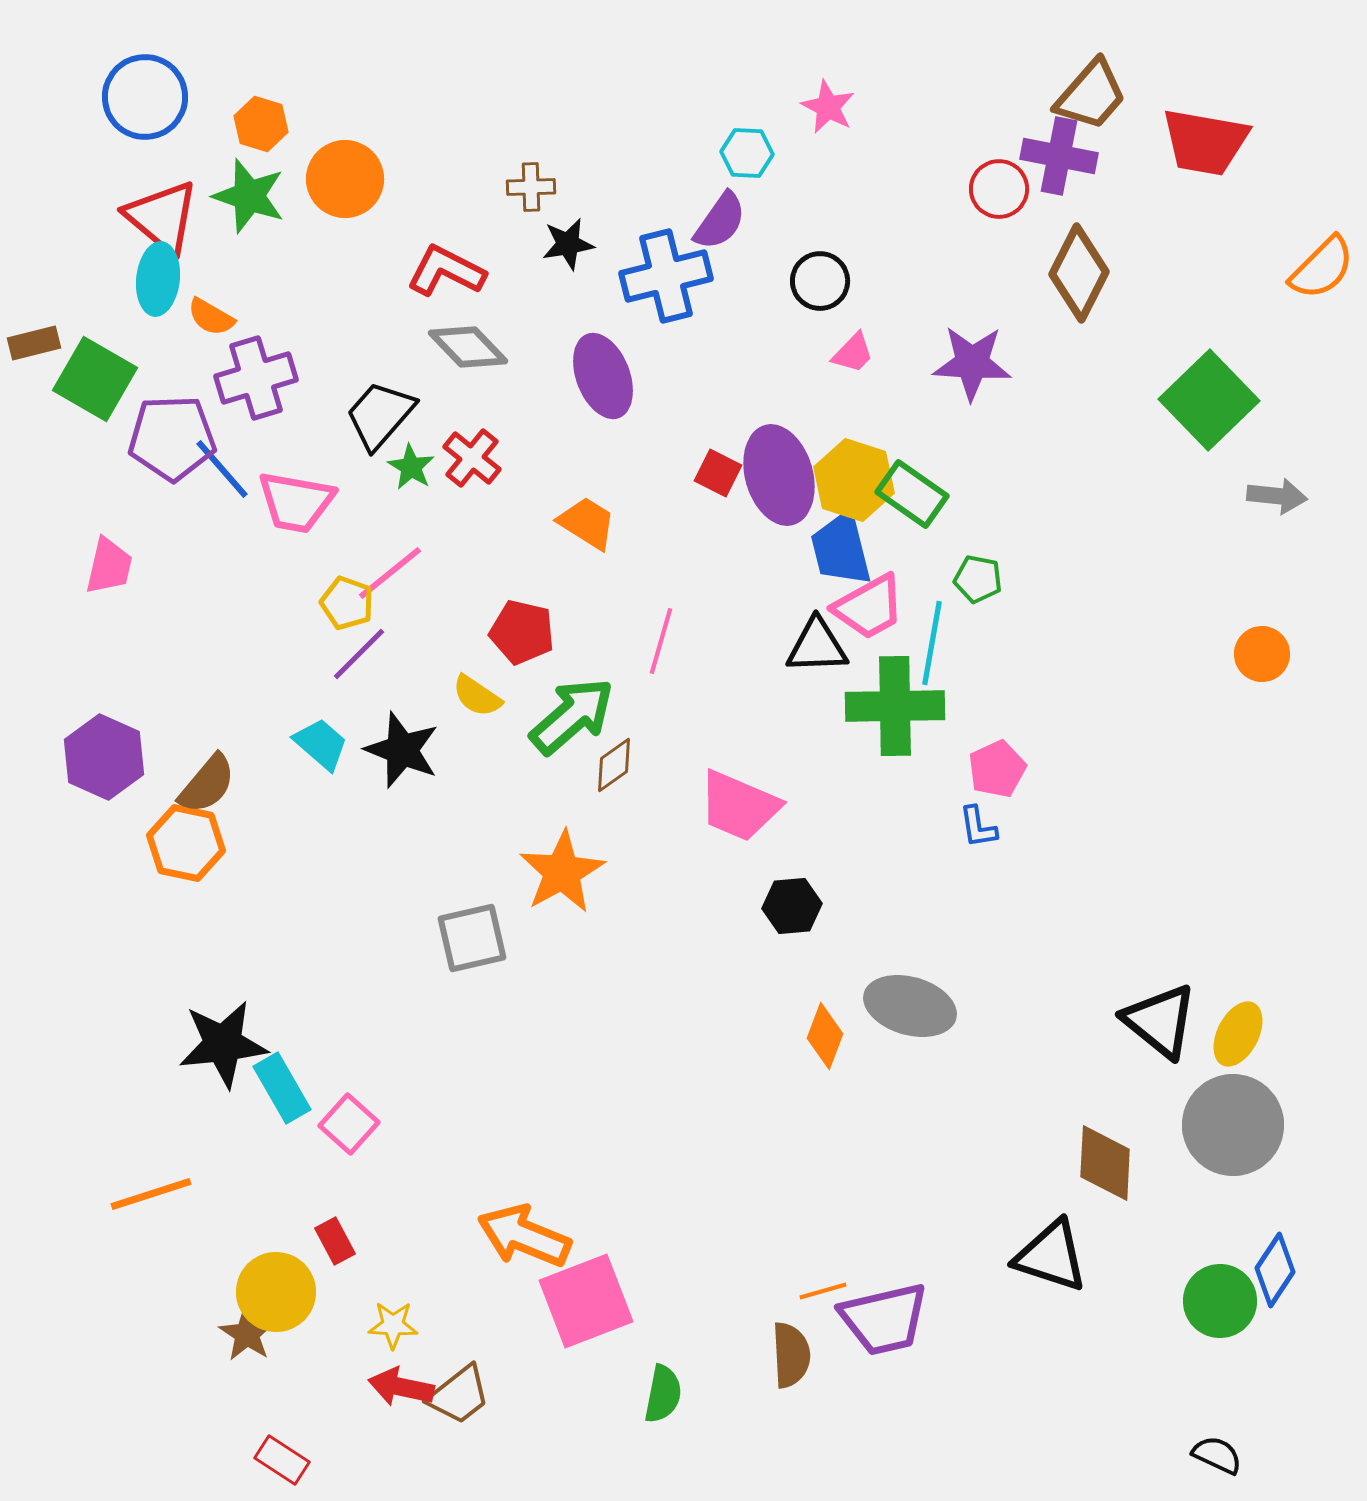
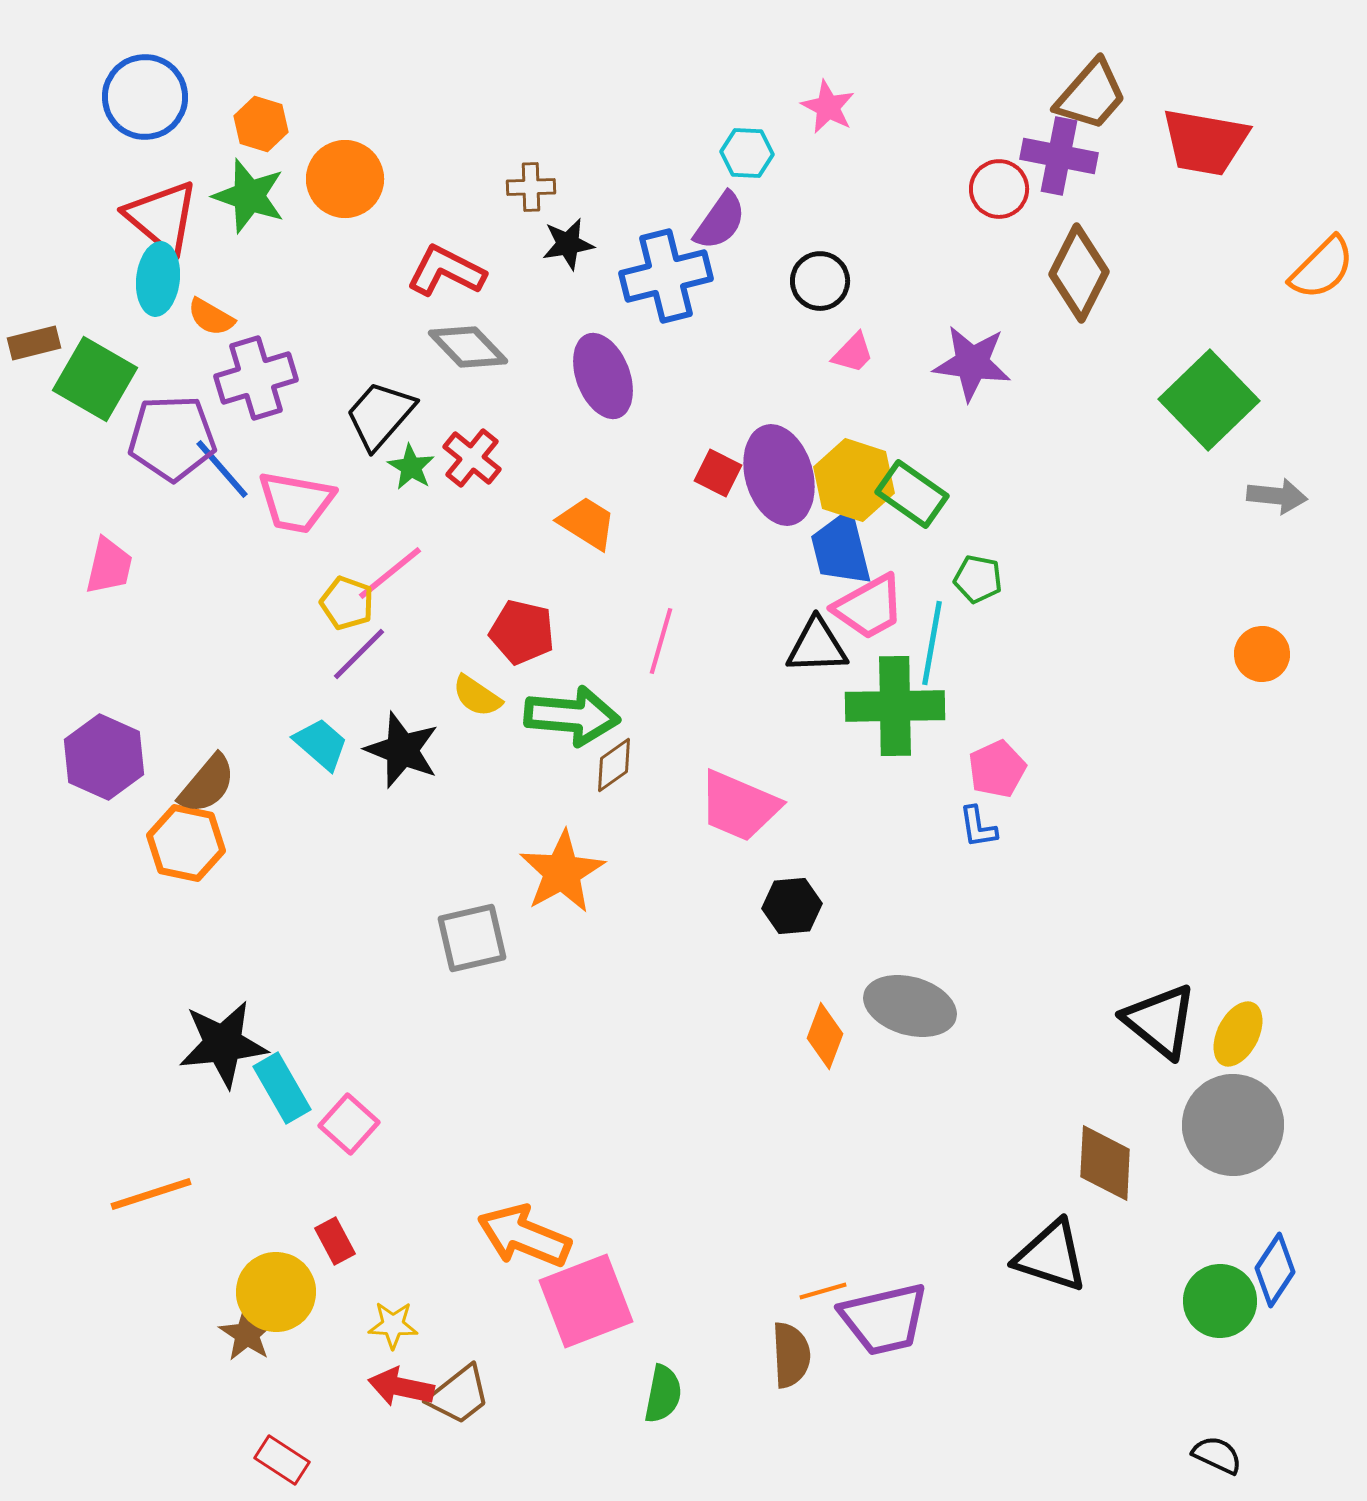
purple star at (972, 363): rotated 4 degrees clockwise
green arrow at (572, 716): rotated 46 degrees clockwise
